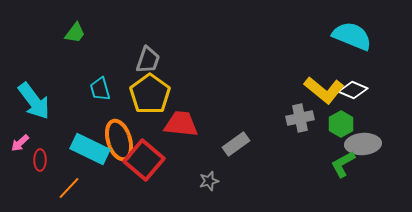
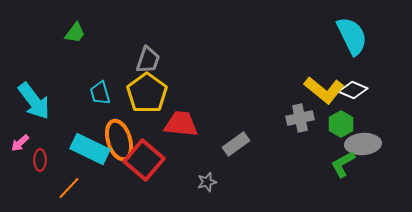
cyan semicircle: rotated 42 degrees clockwise
cyan trapezoid: moved 4 px down
yellow pentagon: moved 3 px left, 1 px up
gray star: moved 2 px left, 1 px down
